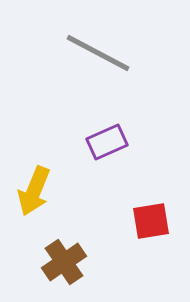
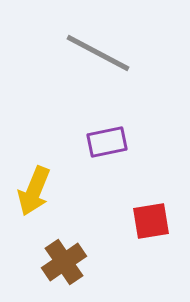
purple rectangle: rotated 12 degrees clockwise
